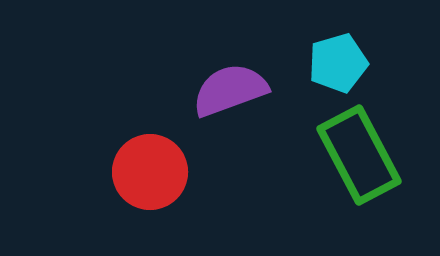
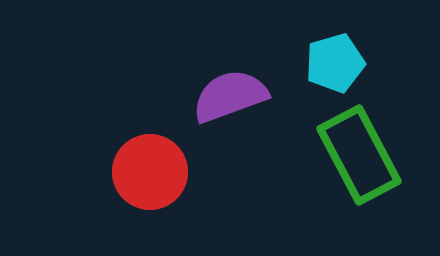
cyan pentagon: moved 3 px left
purple semicircle: moved 6 px down
